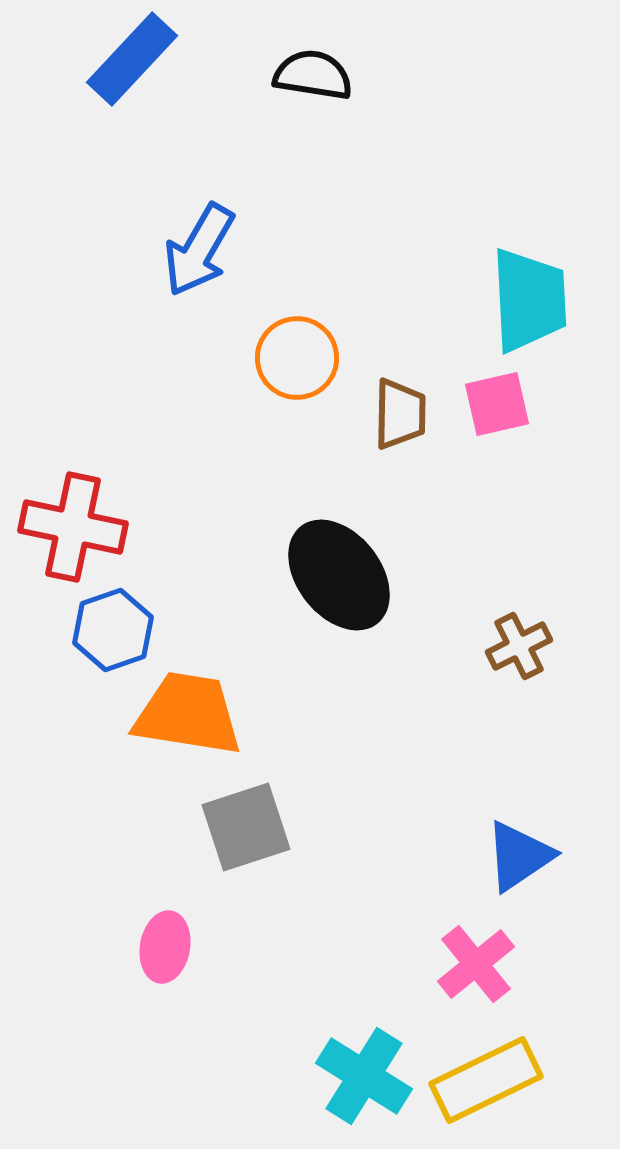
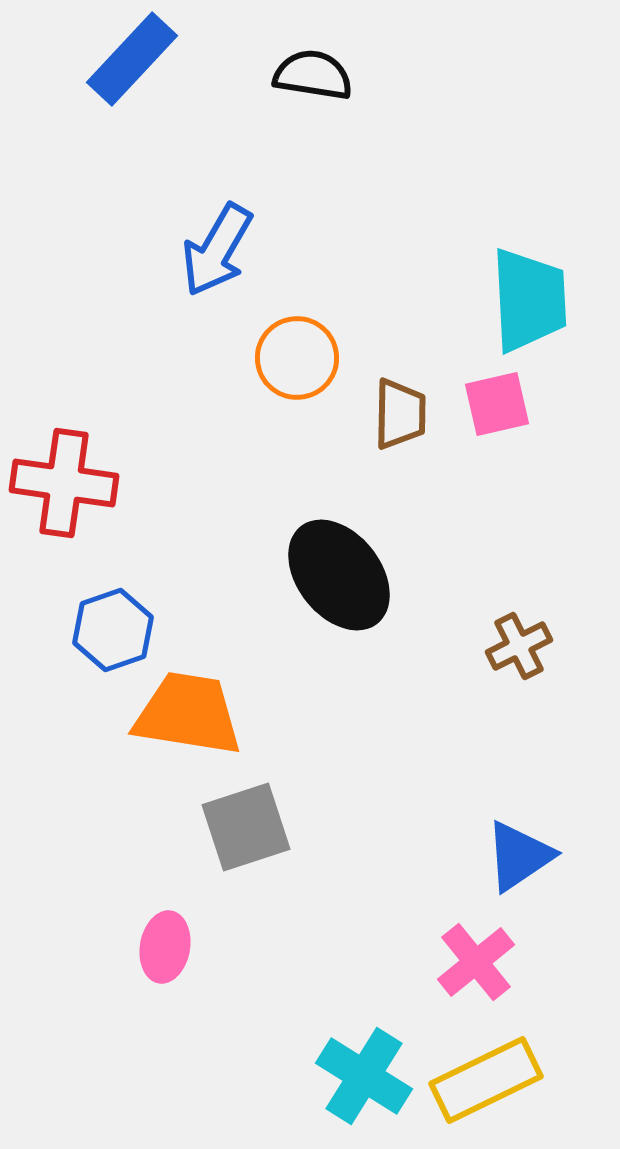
blue arrow: moved 18 px right
red cross: moved 9 px left, 44 px up; rotated 4 degrees counterclockwise
pink cross: moved 2 px up
